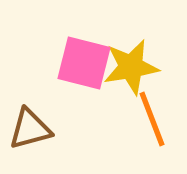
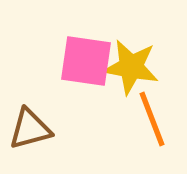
pink square: moved 2 px right, 2 px up; rotated 6 degrees counterclockwise
yellow star: rotated 20 degrees clockwise
